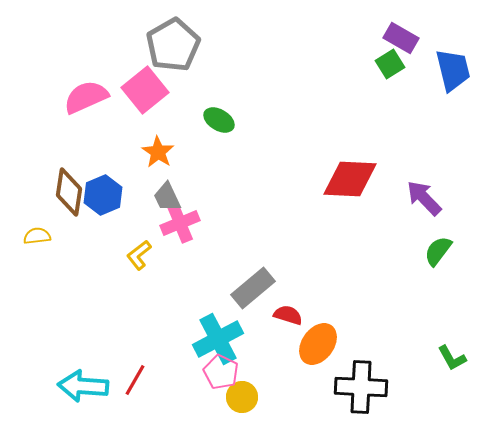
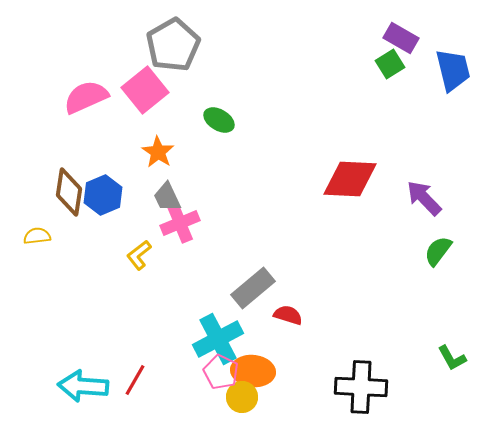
orange ellipse: moved 65 px left, 27 px down; rotated 60 degrees clockwise
